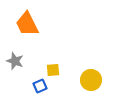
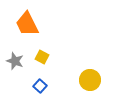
yellow square: moved 11 px left, 13 px up; rotated 32 degrees clockwise
yellow circle: moved 1 px left
blue square: rotated 24 degrees counterclockwise
